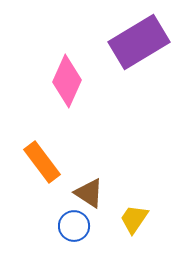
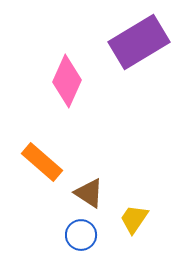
orange rectangle: rotated 12 degrees counterclockwise
blue circle: moved 7 px right, 9 px down
